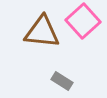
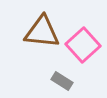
pink square: moved 24 px down
